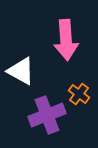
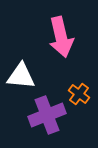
pink arrow: moved 5 px left, 3 px up; rotated 9 degrees counterclockwise
white triangle: moved 5 px down; rotated 24 degrees counterclockwise
